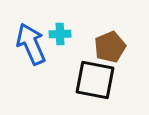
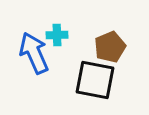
cyan cross: moved 3 px left, 1 px down
blue arrow: moved 3 px right, 9 px down
